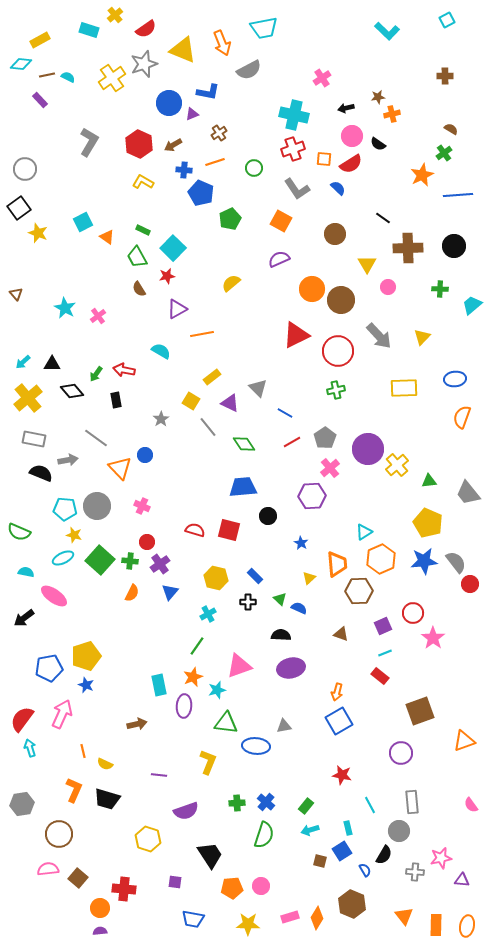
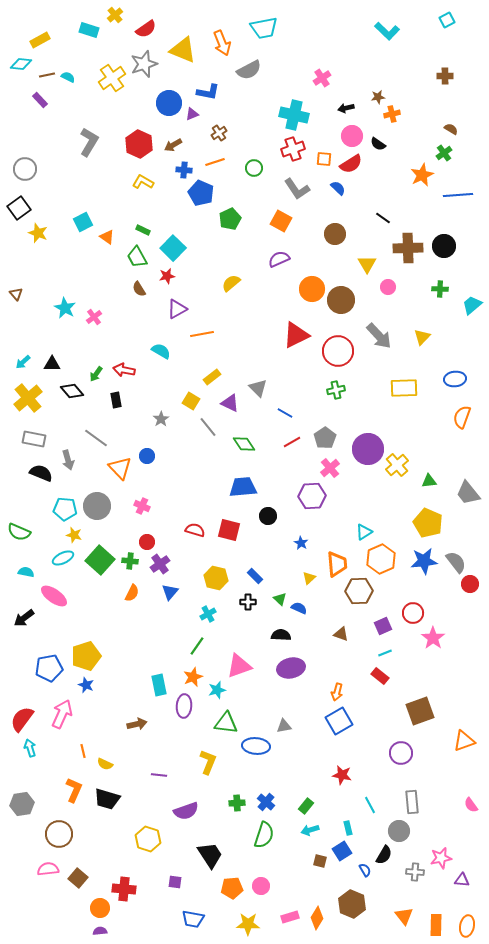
black circle at (454, 246): moved 10 px left
pink cross at (98, 316): moved 4 px left, 1 px down
blue circle at (145, 455): moved 2 px right, 1 px down
gray arrow at (68, 460): rotated 84 degrees clockwise
